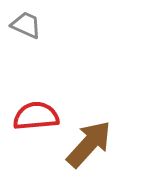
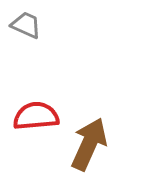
brown arrow: rotated 18 degrees counterclockwise
